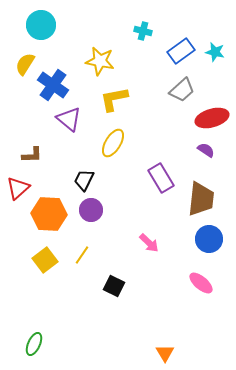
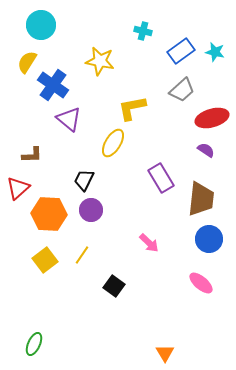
yellow semicircle: moved 2 px right, 2 px up
yellow L-shape: moved 18 px right, 9 px down
black square: rotated 10 degrees clockwise
